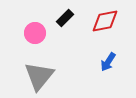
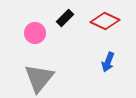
red diamond: rotated 36 degrees clockwise
blue arrow: rotated 12 degrees counterclockwise
gray triangle: moved 2 px down
